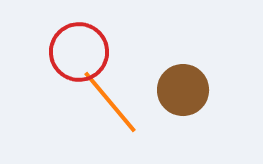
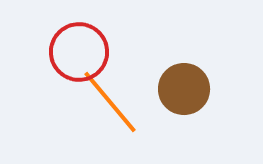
brown circle: moved 1 px right, 1 px up
